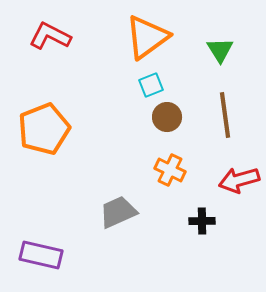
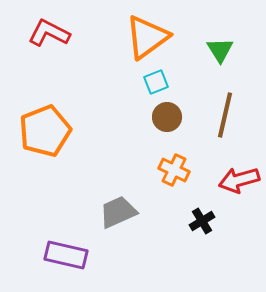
red L-shape: moved 1 px left, 3 px up
cyan square: moved 5 px right, 3 px up
brown line: rotated 21 degrees clockwise
orange pentagon: moved 1 px right, 2 px down
orange cross: moved 4 px right
black cross: rotated 30 degrees counterclockwise
purple rectangle: moved 25 px right
